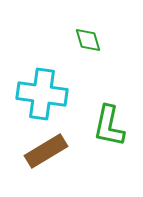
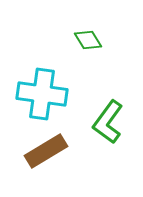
green diamond: rotated 16 degrees counterclockwise
green L-shape: moved 1 px left, 4 px up; rotated 24 degrees clockwise
